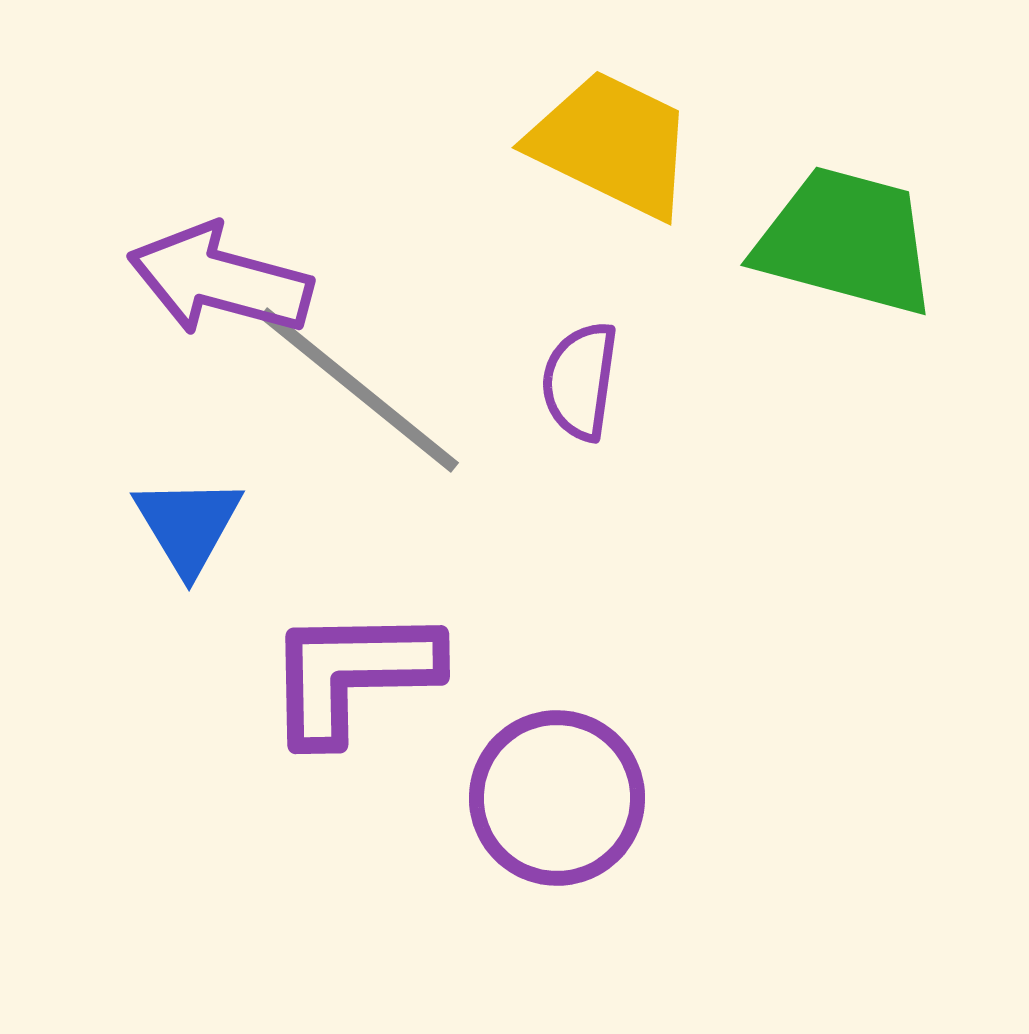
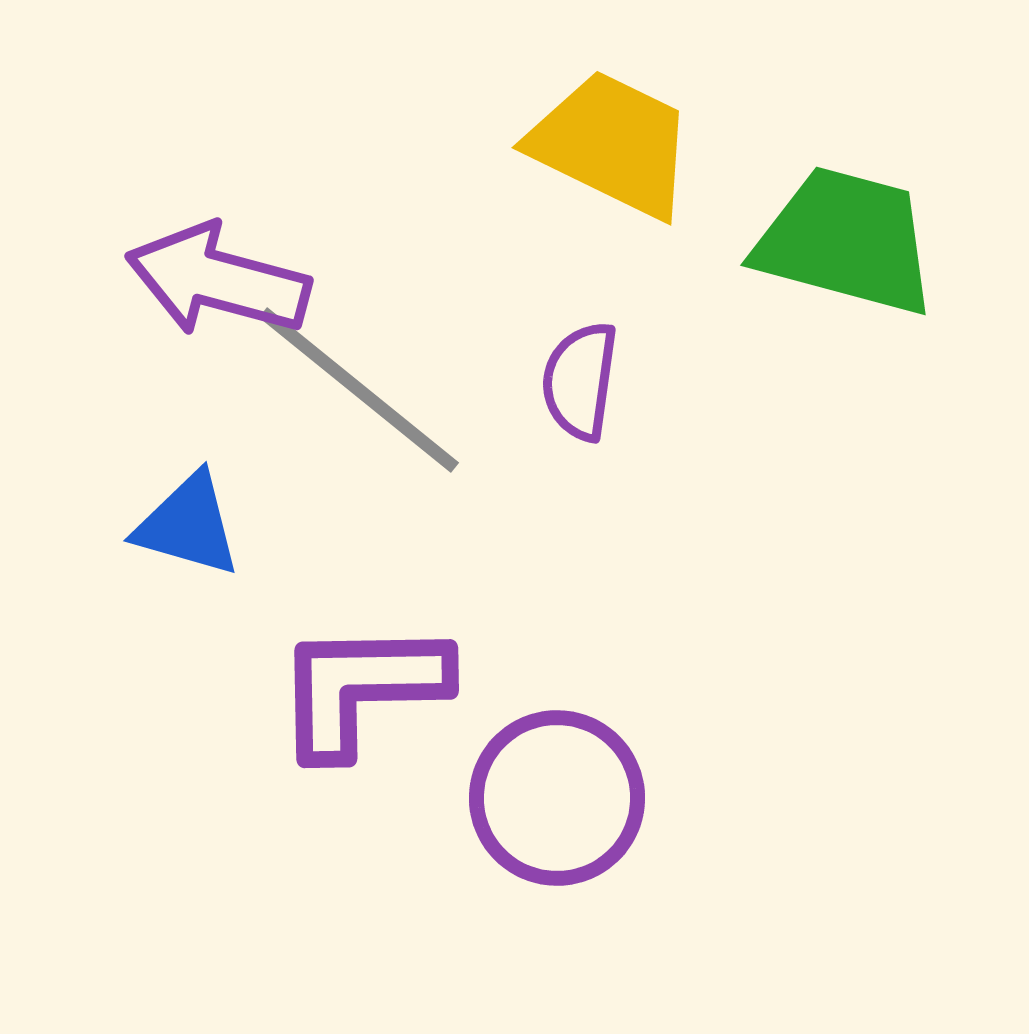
purple arrow: moved 2 px left
blue triangle: rotated 43 degrees counterclockwise
purple L-shape: moved 9 px right, 14 px down
